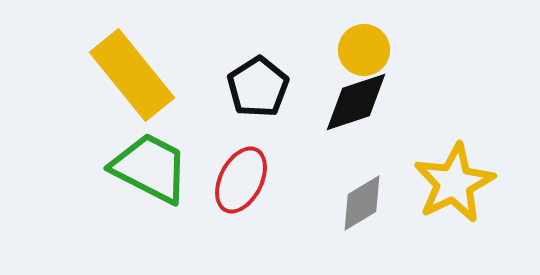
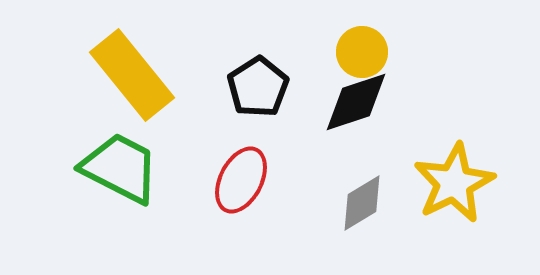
yellow circle: moved 2 px left, 2 px down
green trapezoid: moved 30 px left
